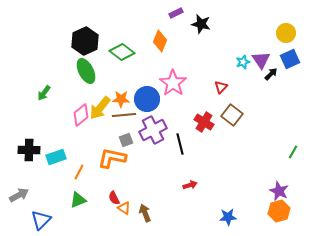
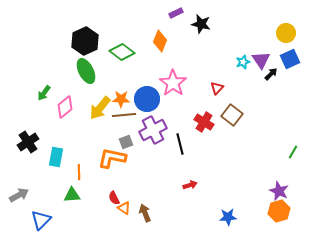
red triangle: moved 4 px left, 1 px down
pink diamond: moved 16 px left, 8 px up
gray square: moved 2 px down
black cross: moved 1 px left, 8 px up; rotated 35 degrees counterclockwise
cyan rectangle: rotated 60 degrees counterclockwise
orange line: rotated 28 degrees counterclockwise
green triangle: moved 6 px left, 5 px up; rotated 18 degrees clockwise
